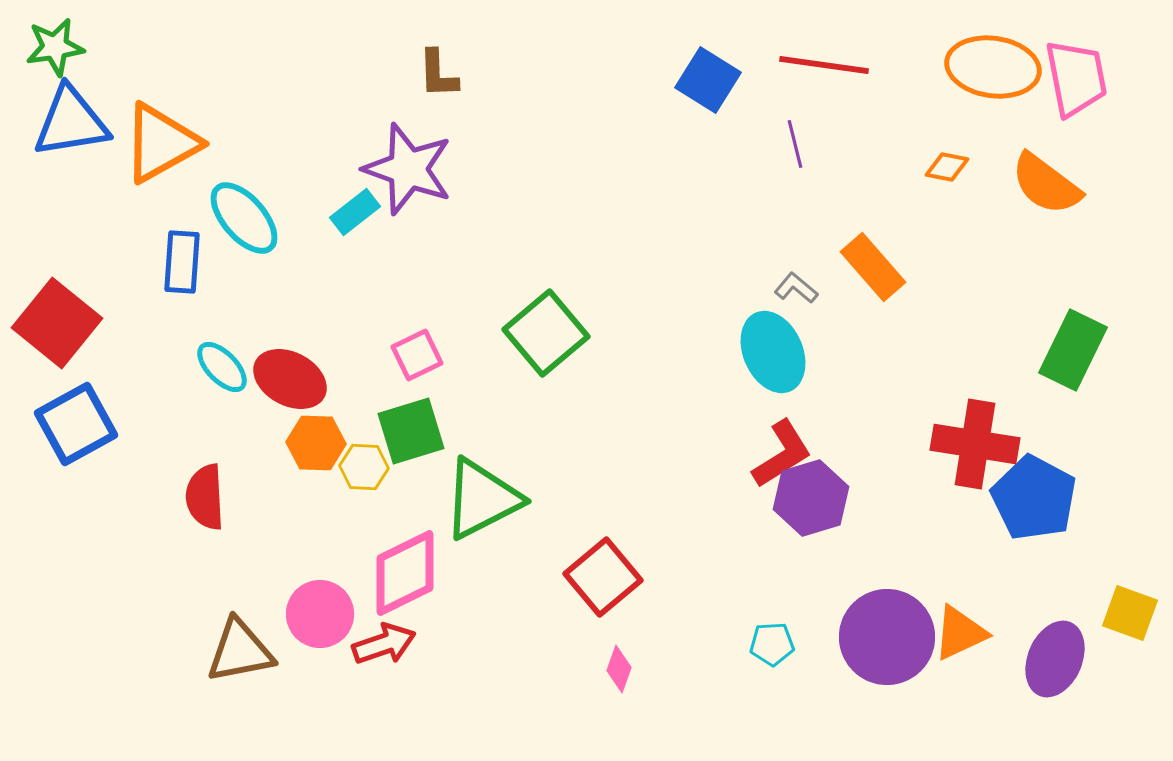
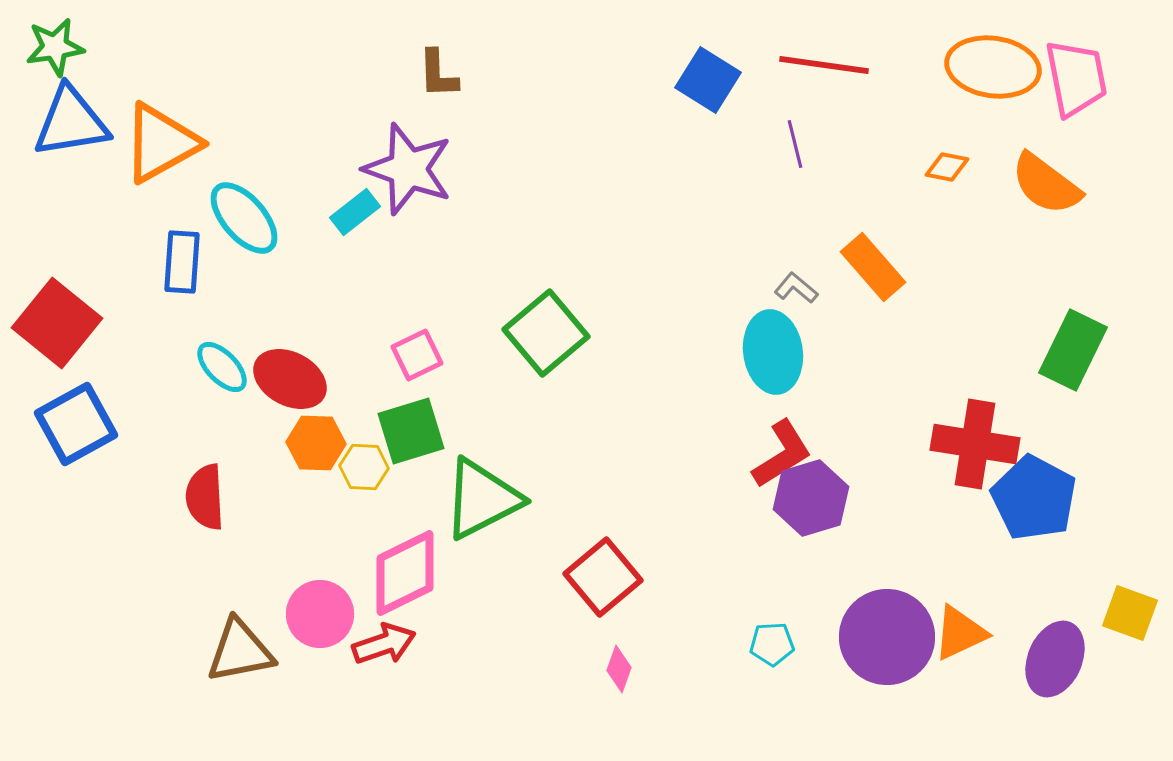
cyan ellipse at (773, 352): rotated 16 degrees clockwise
